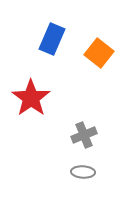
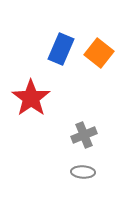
blue rectangle: moved 9 px right, 10 px down
